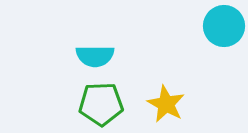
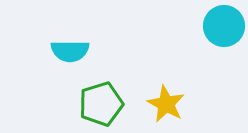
cyan semicircle: moved 25 px left, 5 px up
green pentagon: rotated 15 degrees counterclockwise
